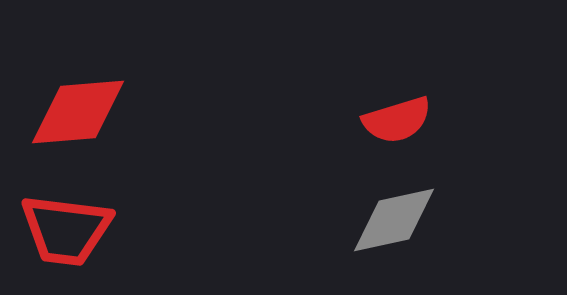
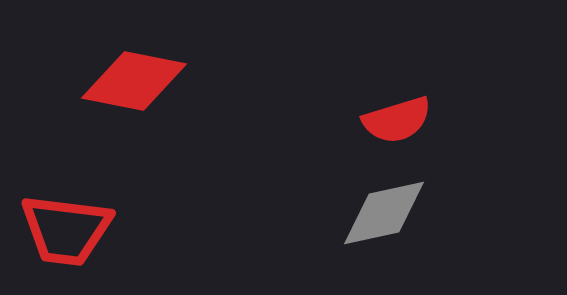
red diamond: moved 56 px right, 31 px up; rotated 16 degrees clockwise
gray diamond: moved 10 px left, 7 px up
